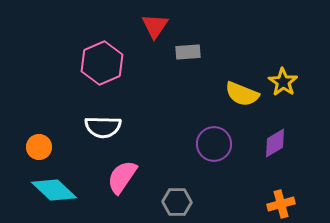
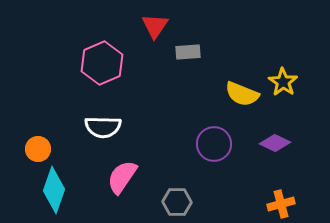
purple diamond: rotated 56 degrees clockwise
orange circle: moved 1 px left, 2 px down
cyan diamond: rotated 66 degrees clockwise
